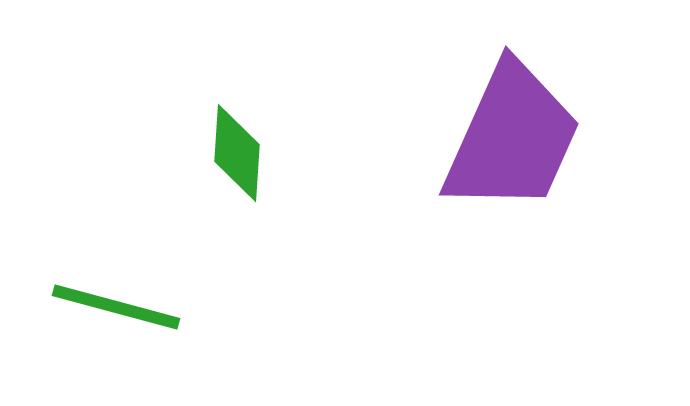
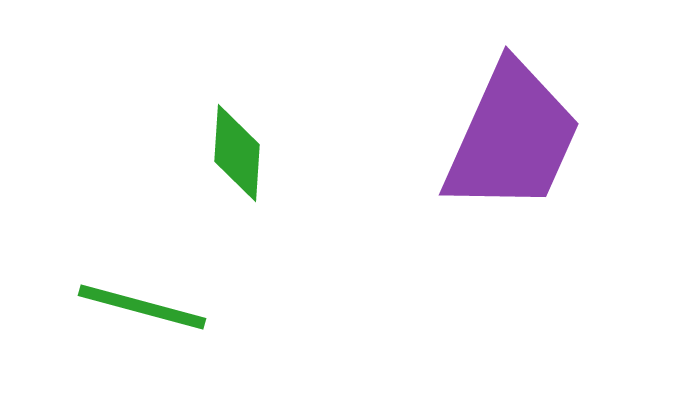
green line: moved 26 px right
